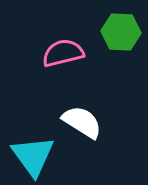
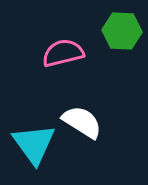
green hexagon: moved 1 px right, 1 px up
cyan triangle: moved 1 px right, 12 px up
